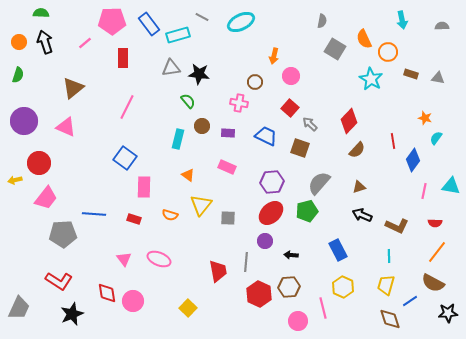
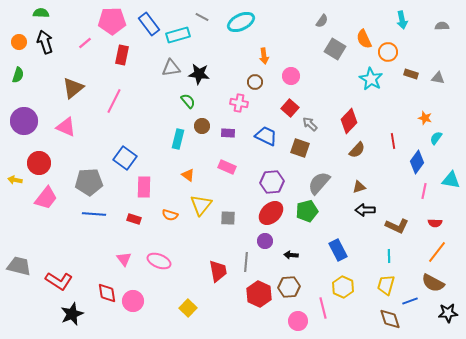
gray semicircle at (322, 21): rotated 24 degrees clockwise
orange arrow at (274, 56): moved 10 px left; rotated 21 degrees counterclockwise
red rectangle at (123, 58): moved 1 px left, 3 px up; rotated 12 degrees clockwise
pink line at (127, 107): moved 13 px left, 6 px up
blue diamond at (413, 160): moved 4 px right, 2 px down
yellow arrow at (15, 180): rotated 24 degrees clockwise
cyan triangle at (451, 186): moved 6 px up
black arrow at (362, 215): moved 3 px right, 5 px up; rotated 24 degrees counterclockwise
gray pentagon at (63, 234): moved 26 px right, 52 px up
pink ellipse at (159, 259): moved 2 px down
blue line at (410, 301): rotated 14 degrees clockwise
gray trapezoid at (19, 308): moved 42 px up; rotated 100 degrees counterclockwise
